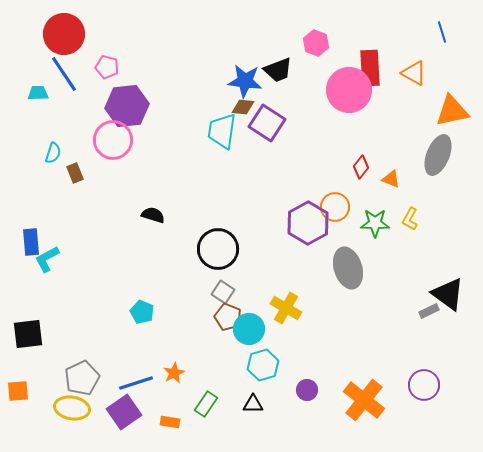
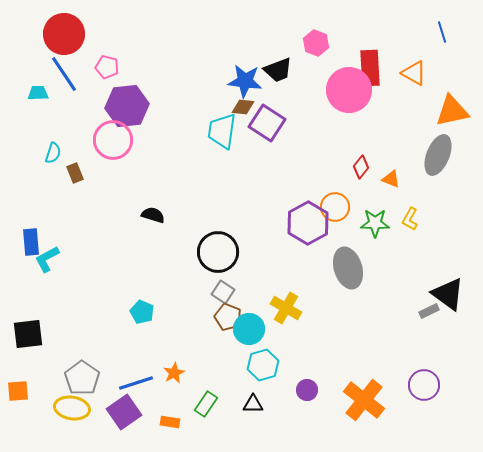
black circle at (218, 249): moved 3 px down
gray pentagon at (82, 378): rotated 12 degrees counterclockwise
